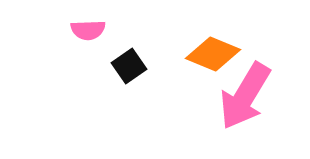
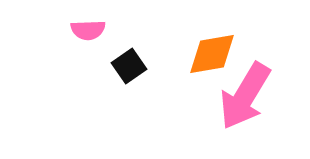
orange diamond: moved 1 px left; rotated 32 degrees counterclockwise
